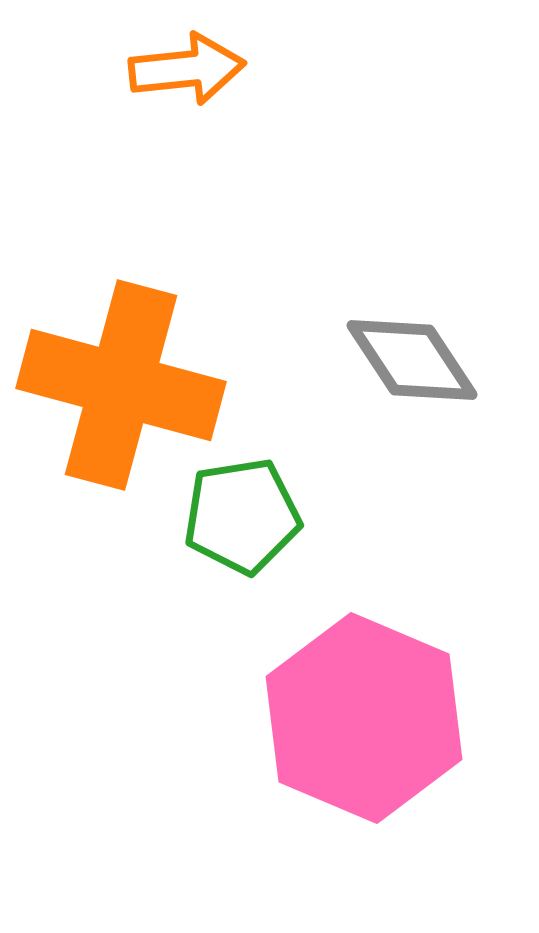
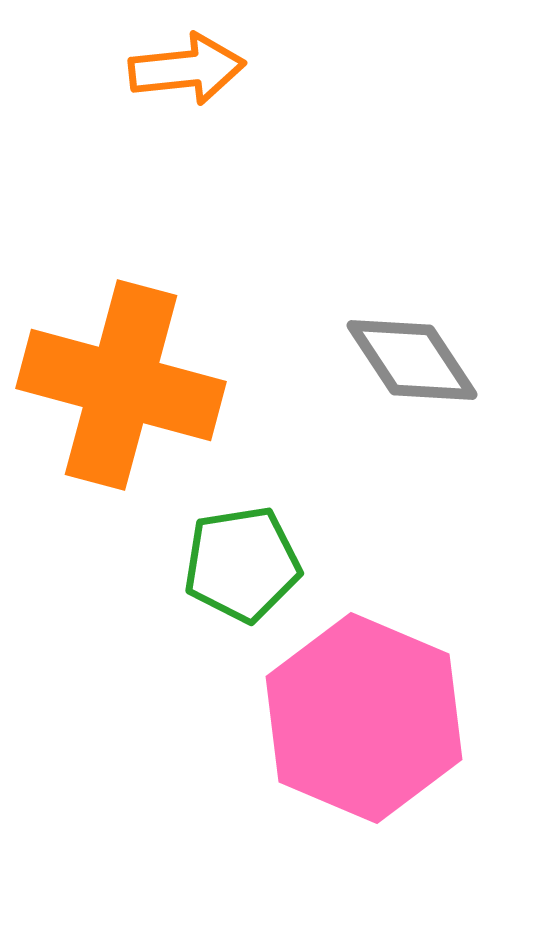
green pentagon: moved 48 px down
